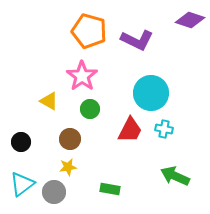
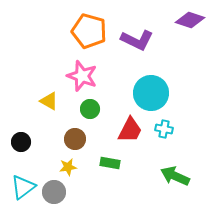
pink star: rotated 16 degrees counterclockwise
brown circle: moved 5 px right
cyan triangle: moved 1 px right, 3 px down
green rectangle: moved 26 px up
